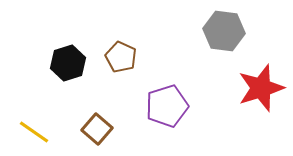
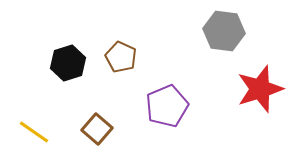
red star: moved 1 px left, 1 px down
purple pentagon: rotated 6 degrees counterclockwise
